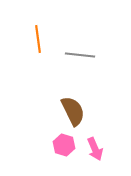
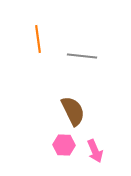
gray line: moved 2 px right, 1 px down
pink hexagon: rotated 15 degrees counterclockwise
pink arrow: moved 2 px down
